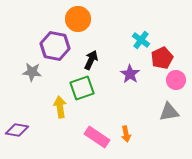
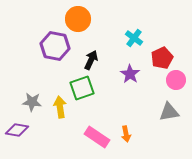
cyan cross: moved 7 px left, 2 px up
gray star: moved 30 px down
